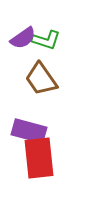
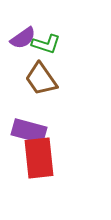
green L-shape: moved 4 px down
